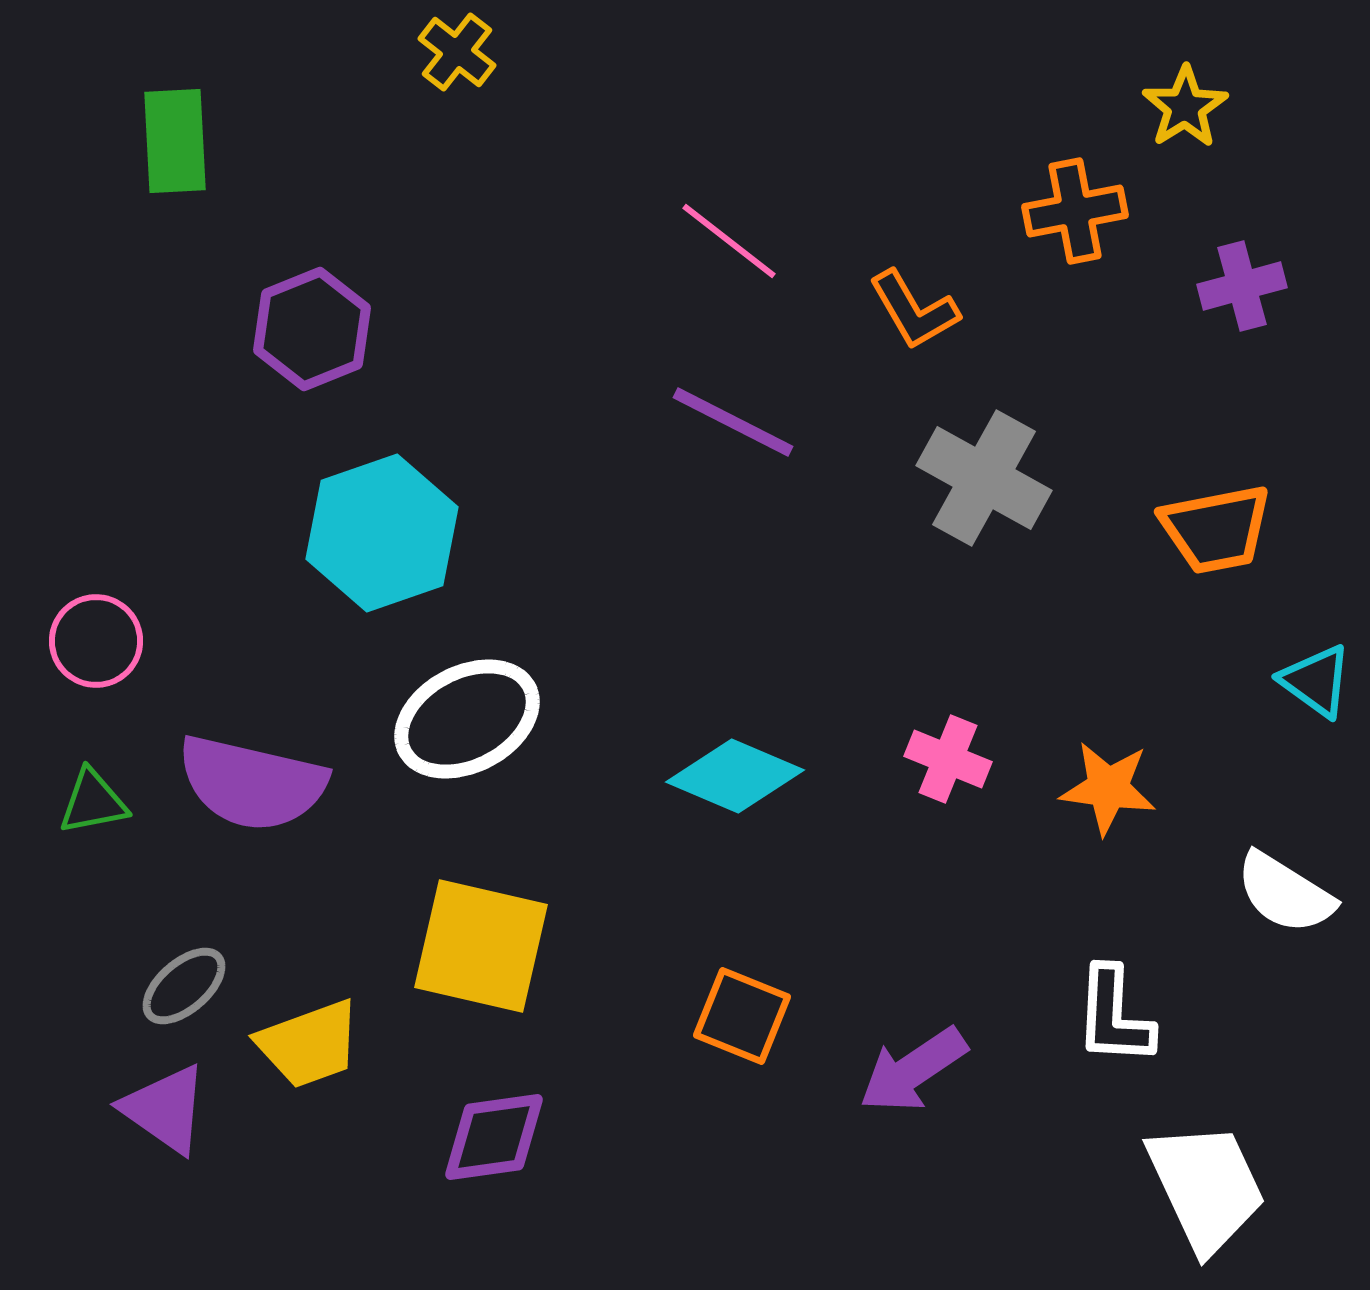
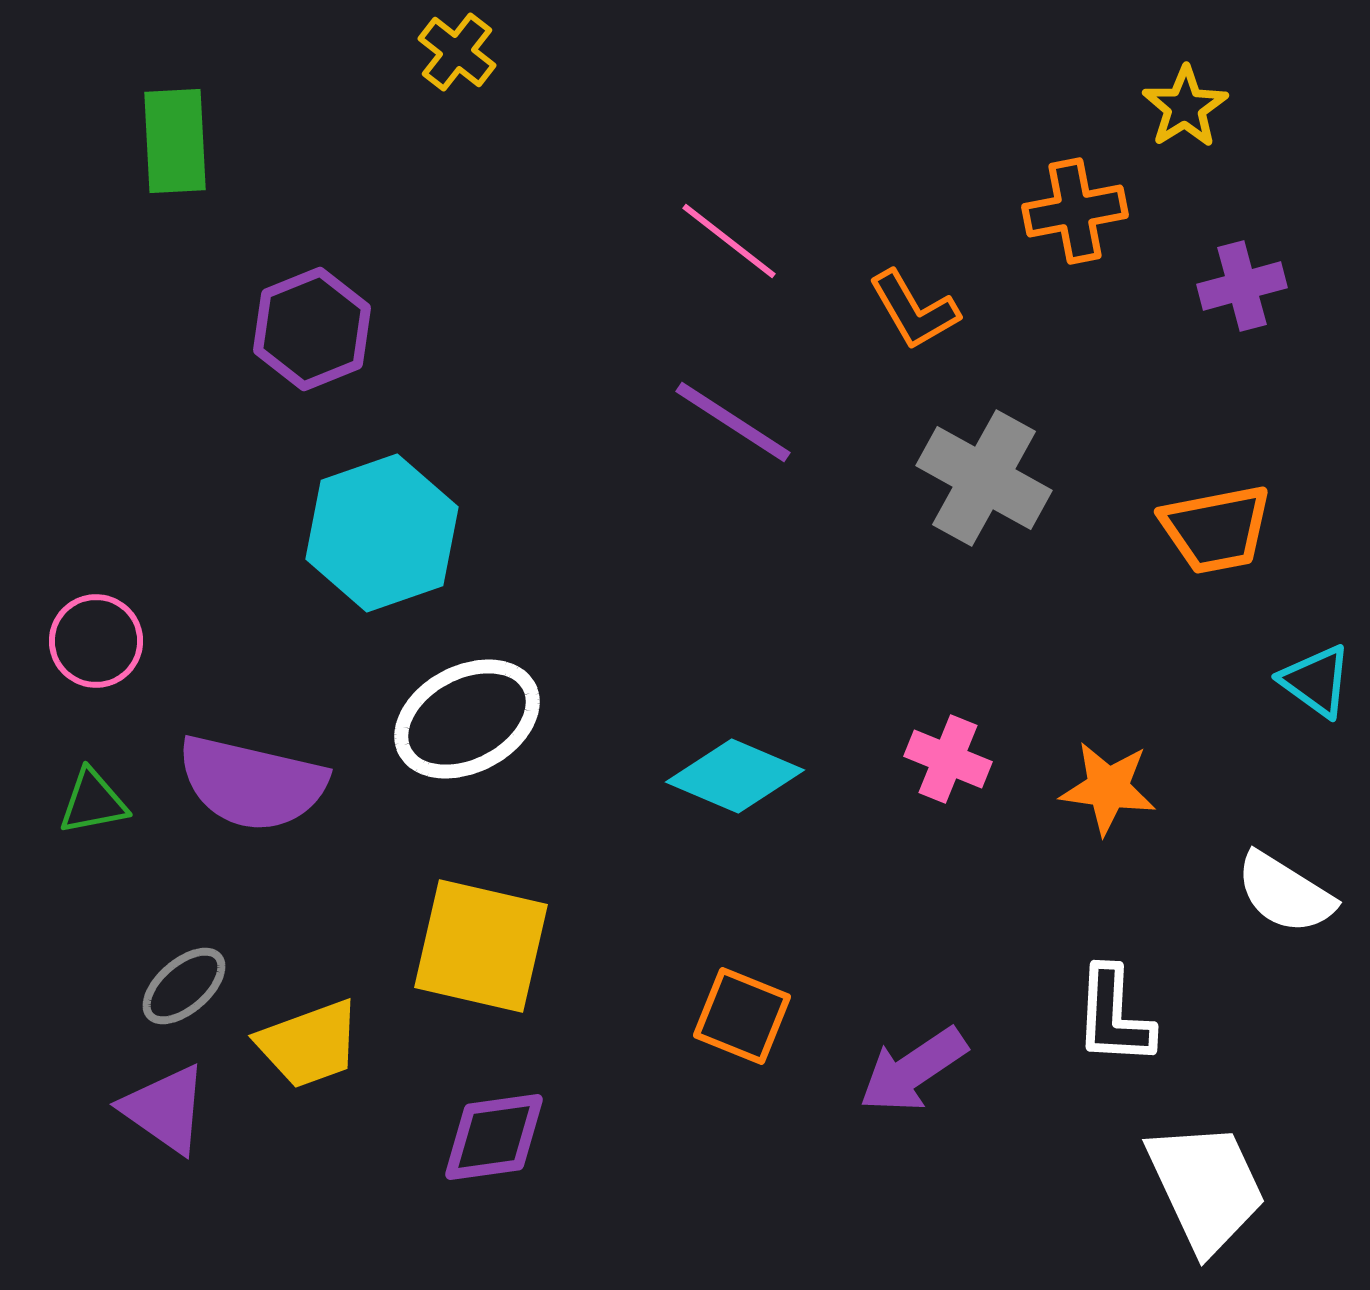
purple line: rotated 6 degrees clockwise
